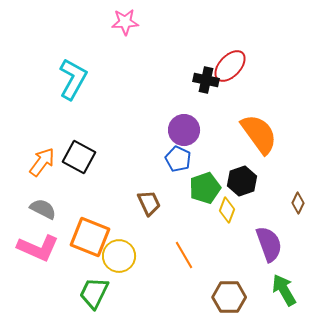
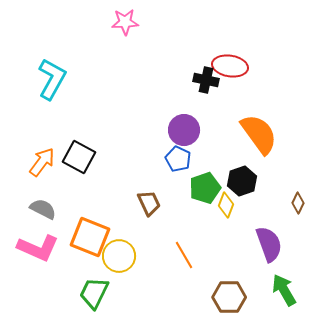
red ellipse: rotated 56 degrees clockwise
cyan L-shape: moved 21 px left
yellow diamond: moved 1 px left, 5 px up
